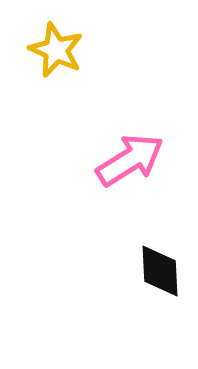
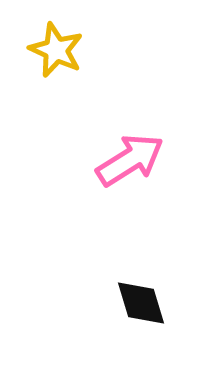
black diamond: moved 19 px left, 32 px down; rotated 14 degrees counterclockwise
